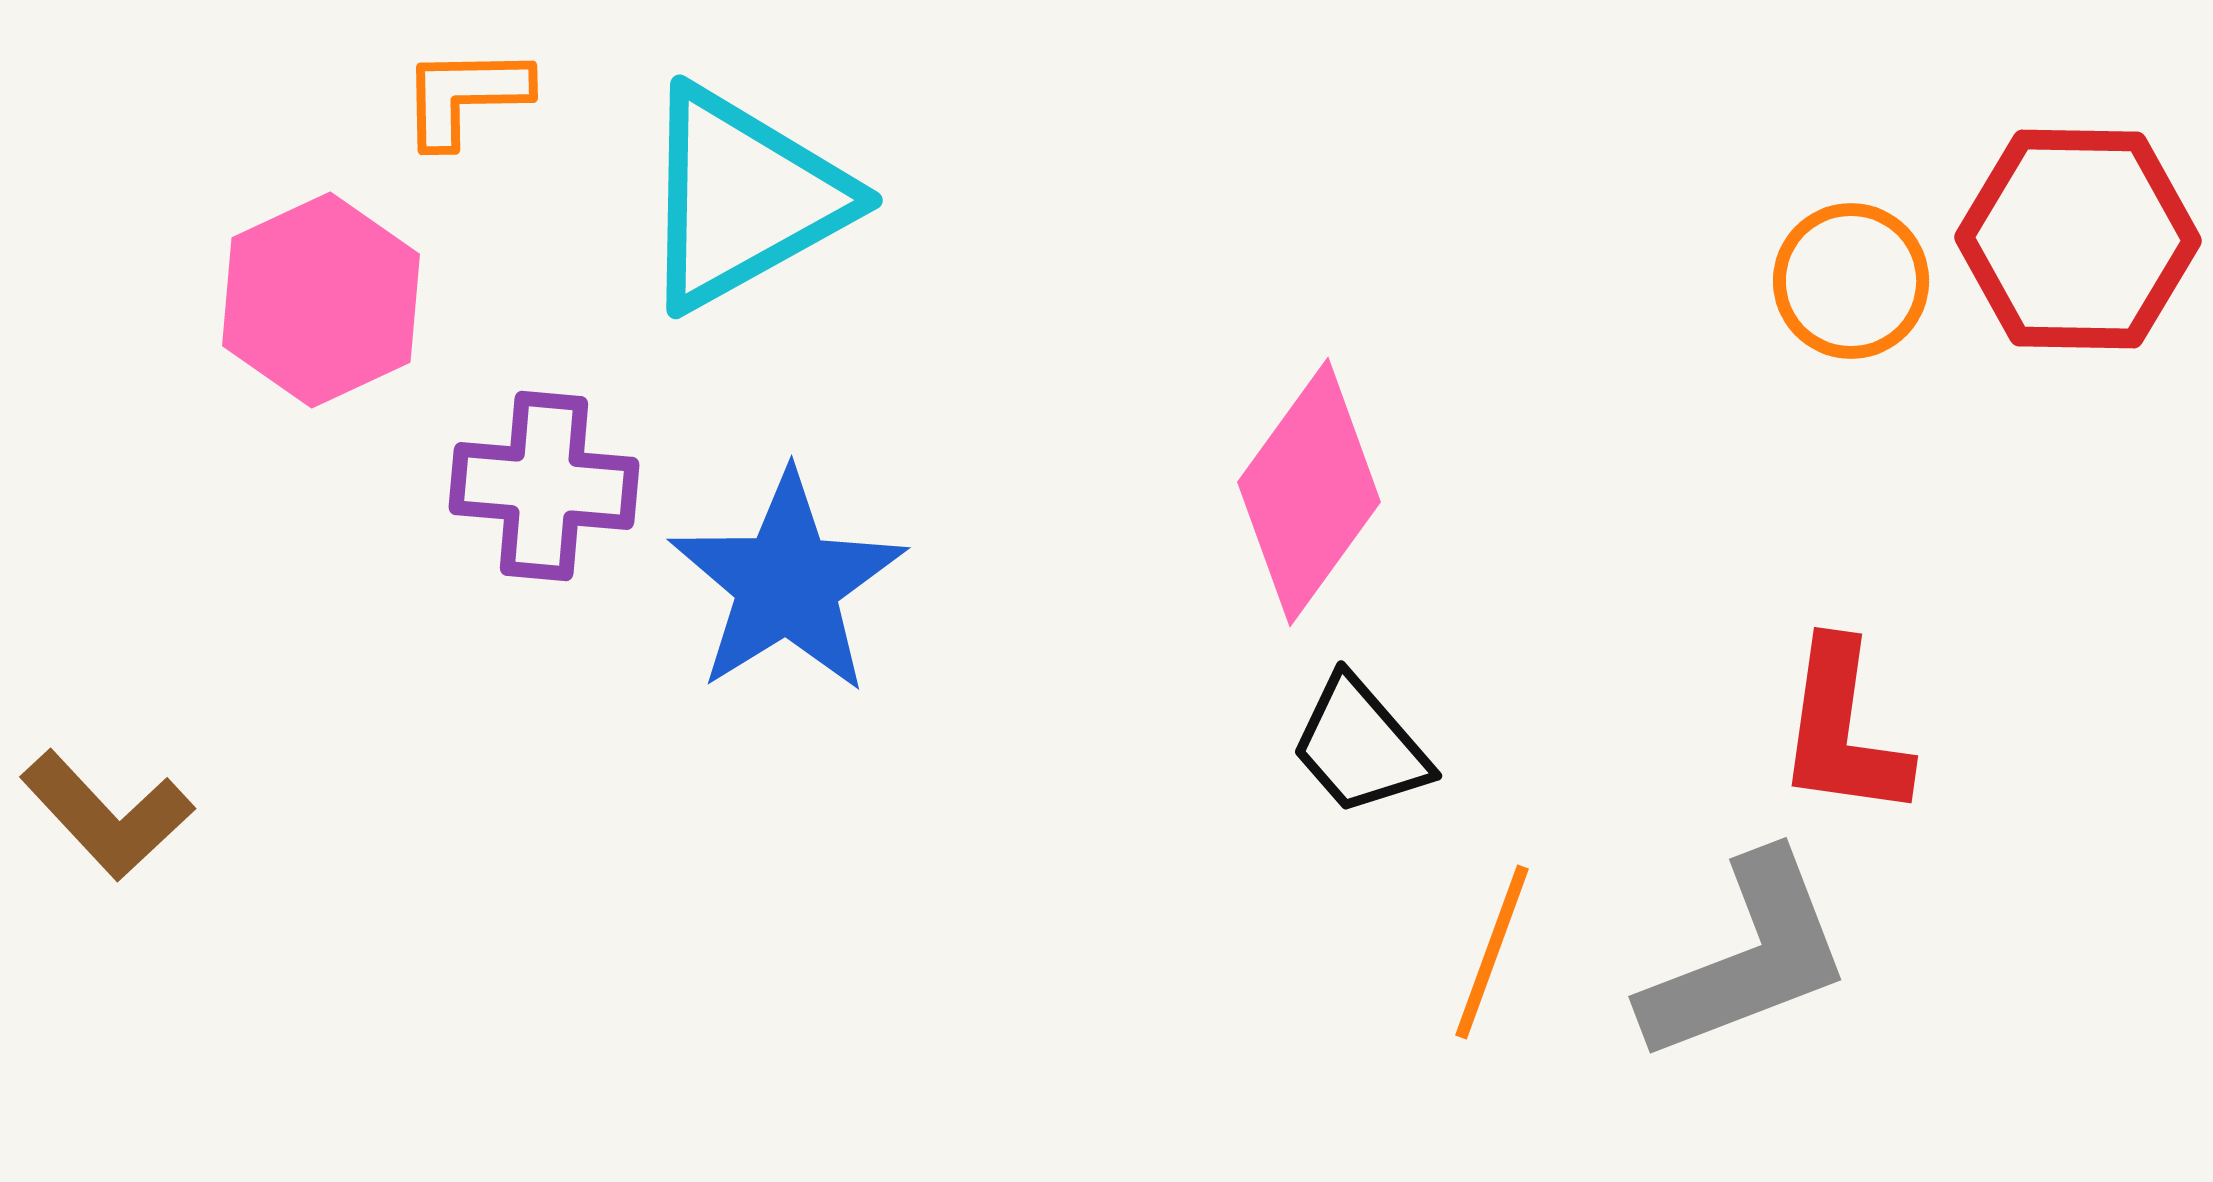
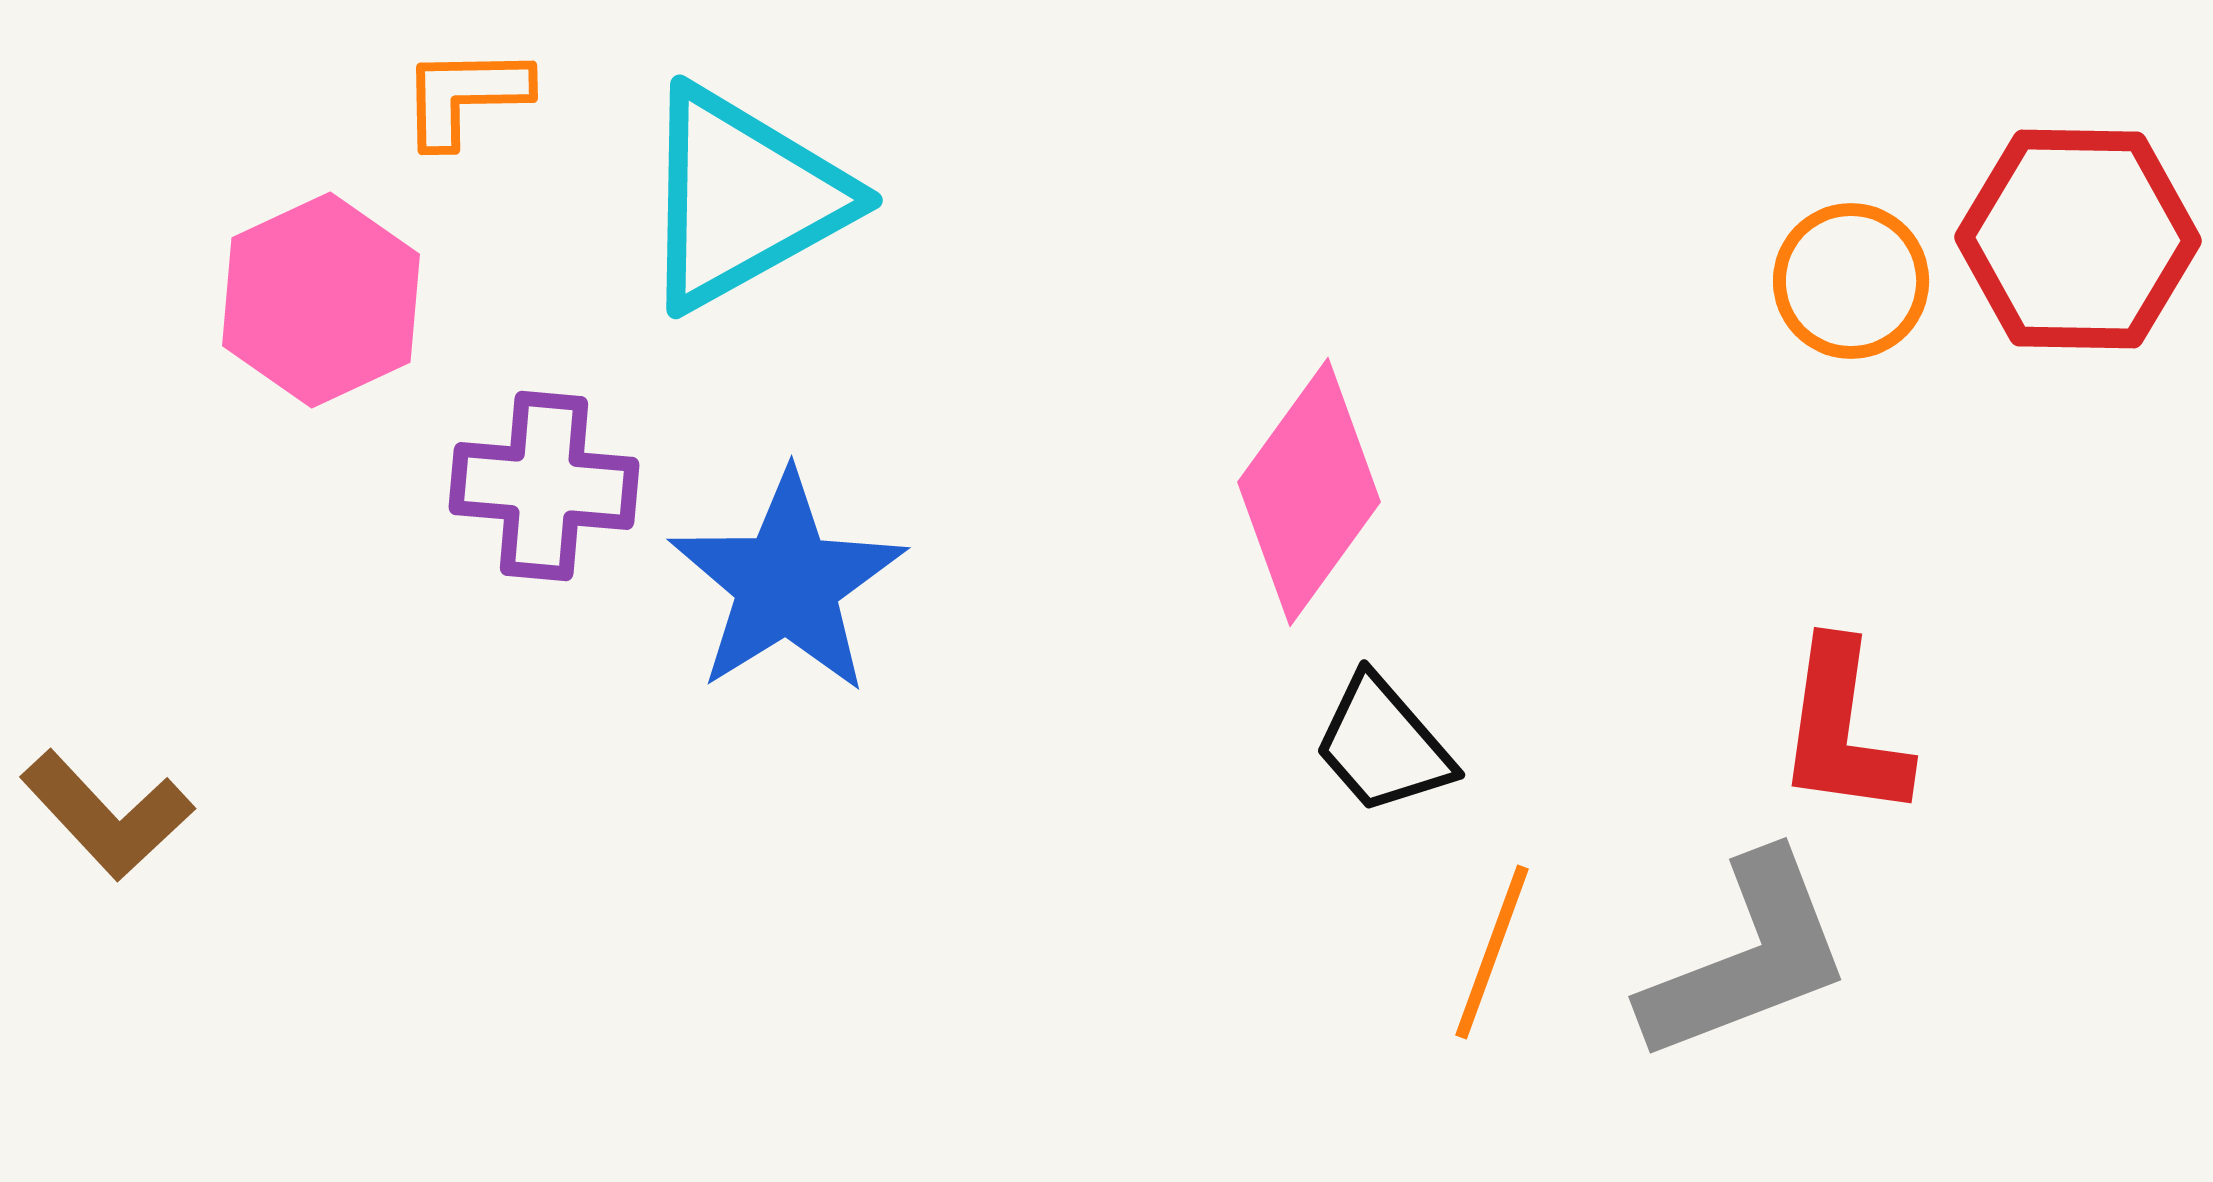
black trapezoid: moved 23 px right, 1 px up
